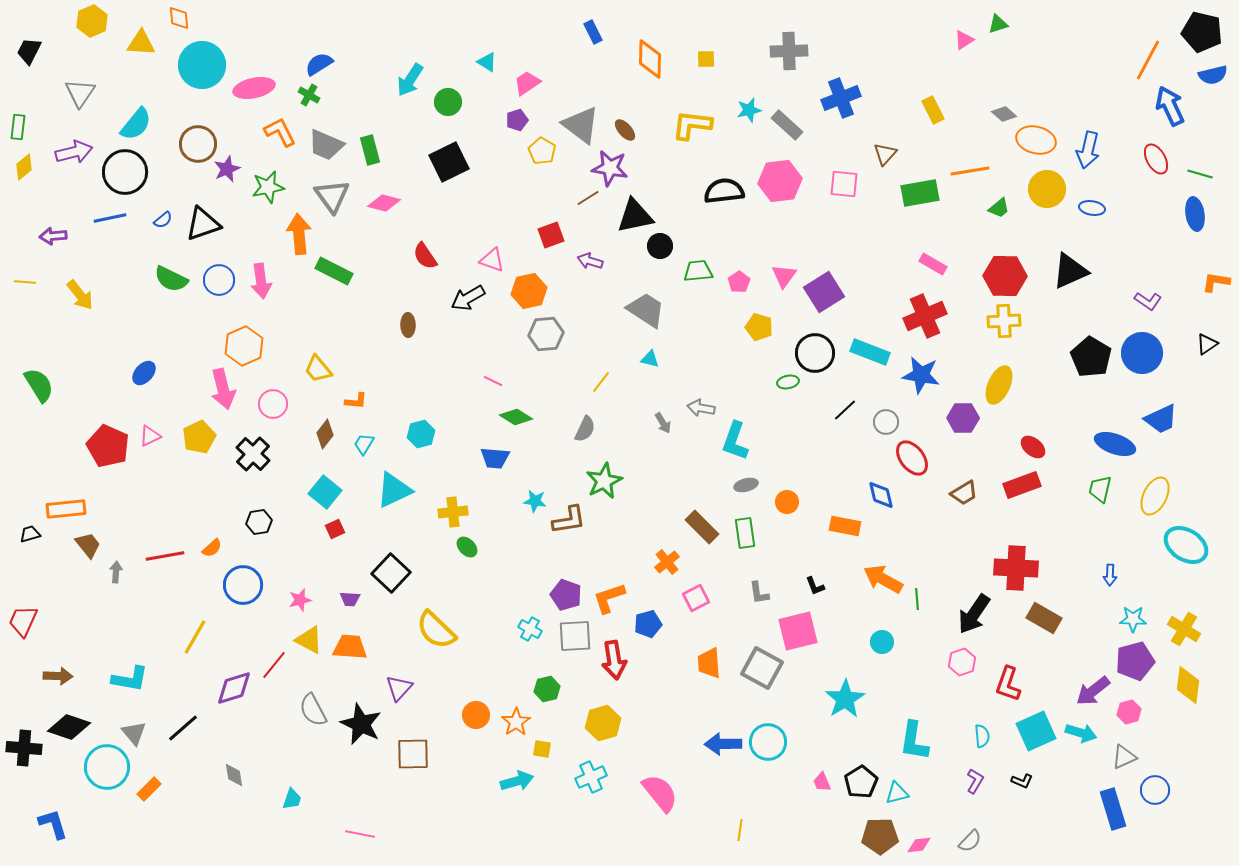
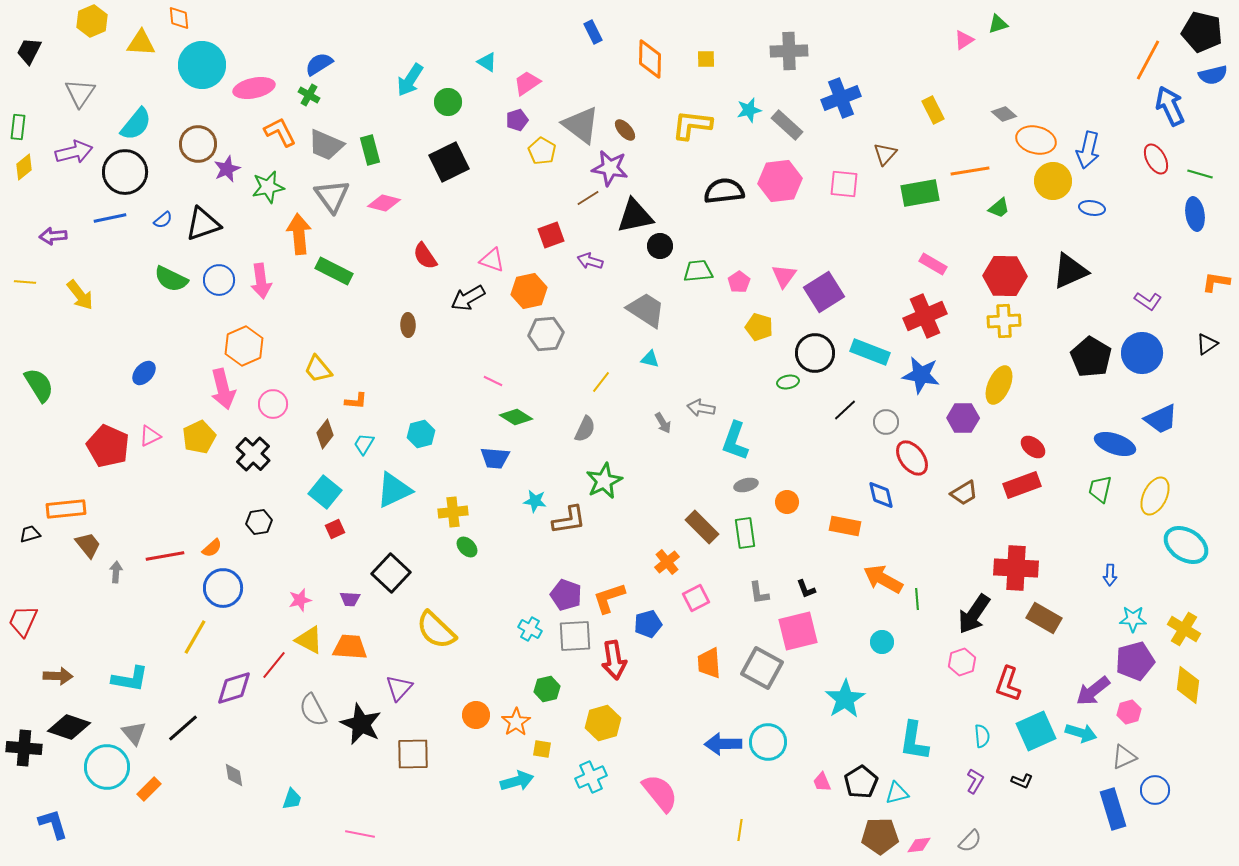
yellow circle at (1047, 189): moved 6 px right, 8 px up
blue circle at (243, 585): moved 20 px left, 3 px down
black L-shape at (815, 586): moved 9 px left, 3 px down
